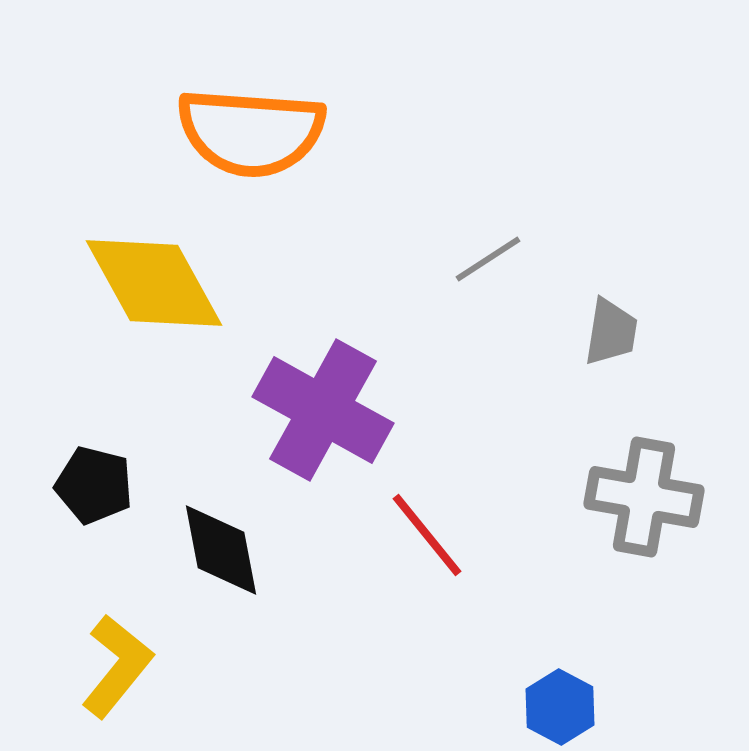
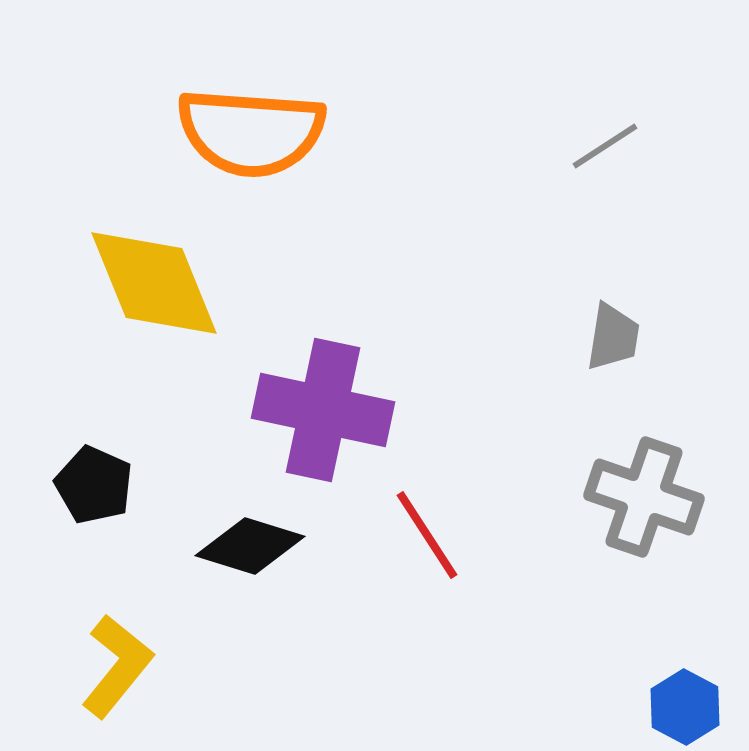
gray line: moved 117 px right, 113 px up
yellow diamond: rotated 7 degrees clockwise
gray trapezoid: moved 2 px right, 5 px down
purple cross: rotated 17 degrees counterclockwise
black pentagon: rotated 10 degrees clockwise
gray cross: rotated 9 degrees clockwise
red line: rotated 6 degrees clockwise
black diamond: moved 29 px right, 4 px up; rotated 62 degrees counterclockwise
blue hexagon: moved 125 px right
